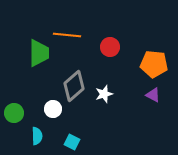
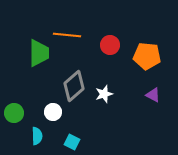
red circle: moved 2 px up
orange pentagon: moved 7 px left, 8 px up
white circle: moved 3 px down
